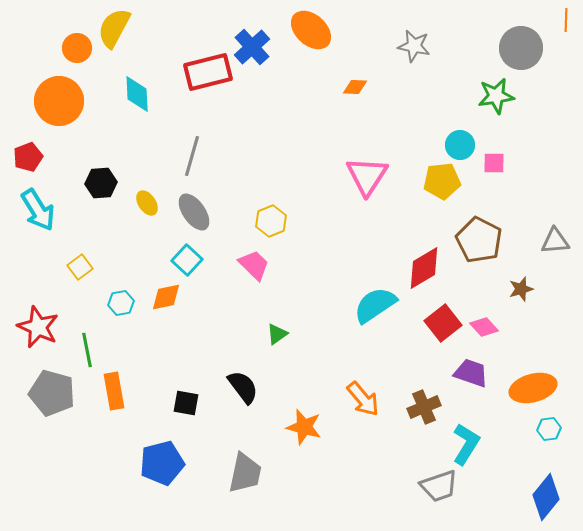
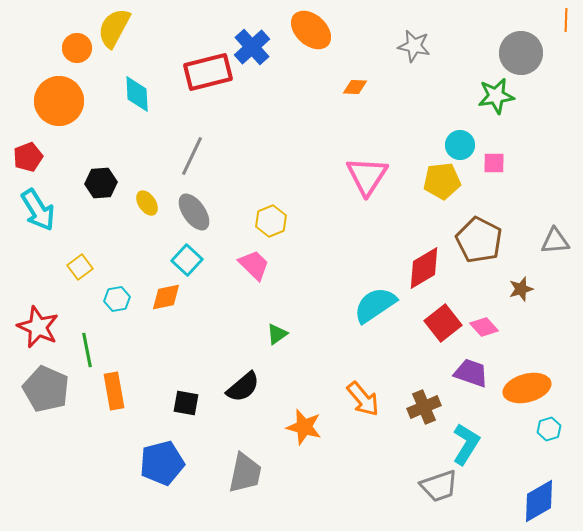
gray circle at (521, 48): moved 5 px down
gray line at (192, 156): rotated 9 degrees clockwise
cyan hexagon at (121, 303): moved 4 px left, 4 px up
black semicircle at (243, 387): rotated 87 degrees clockwise
orange ellipse at (533, 388): moved 6 px left
gray pentagon at (52, 393): moved 6 px left, 4 px up; rotated 9 degrees clockwise
cyan hexagon at (549, 429): rotated 10 degrees counterclockwise
blue diamond at (546, 497): moved 7 px left, 4 px down; rotated 21 degrees clockwise
